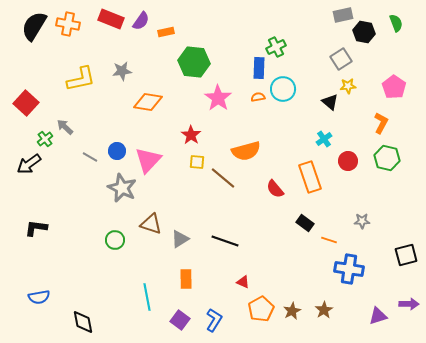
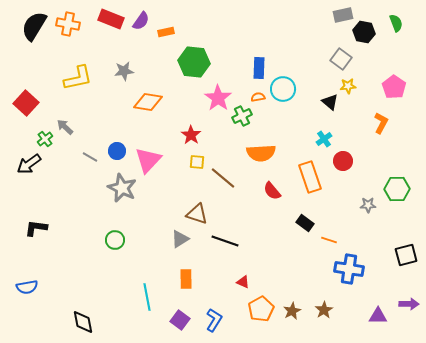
green cross at (276, 47): moved 34 px left, 69 px down
gray square at (341, 59): rotated 20 degrees counterclockwise
gray star at (122, 71): moved 2 px right
yellow L-shape at (81, 79): moved 3 px left, 1 px up
orange semicircle at (246, 151): moved 15 px right, 2 px down; rotated 12 degrees clockwise
green hexagon at (387, 158): moved 10 px right, 31 px down; rotated 15 degrees counterclockwise
red circle at (348, 161): moved 5 px left
red semicircle at (275, 189): moved 3 px left, 2 px down
gray star at (362, 221): moved 6 px right, 16 px up
brown triangle at (151, 224): moved 46 px right, 10 px up
blue semicircle at (39, 297): moved 12 px left, 10 px up
purple triangle at (378, 316): rotated 18 degrees clockwise
